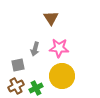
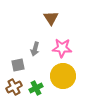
pink star: moved 3 px right
yellow circle: moved 1 px right
brown cross: moved 2 px left, 1 px down
